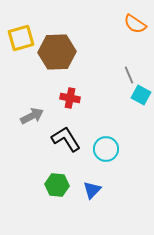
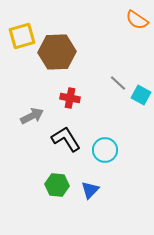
orange semicircle: moved 2 px right, 4 px up
yellow square: moved 1 px right, 2 px up
gray line: moved 11 px left, 8 px down; rotated 24 degrees counterclockwise
cyan circle: moved 1 px left, 1 px down
blue triangle: moved 2 px left
